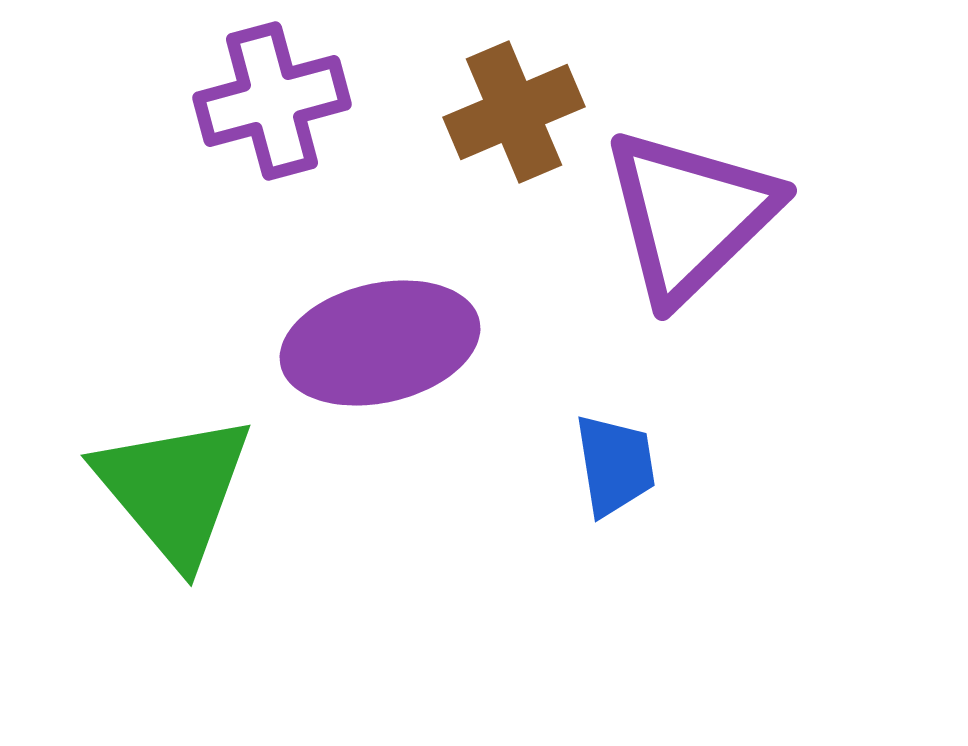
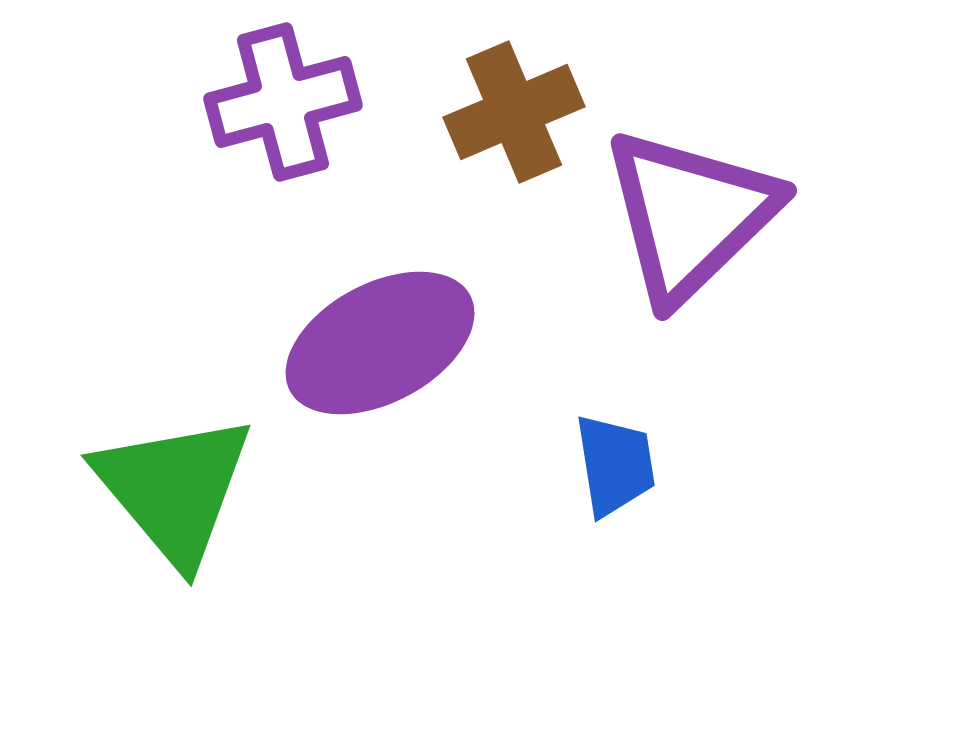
purple cross: moved 11 px right, 1 px down
purple ellipse: rotated 15 degrees counterclockwise
